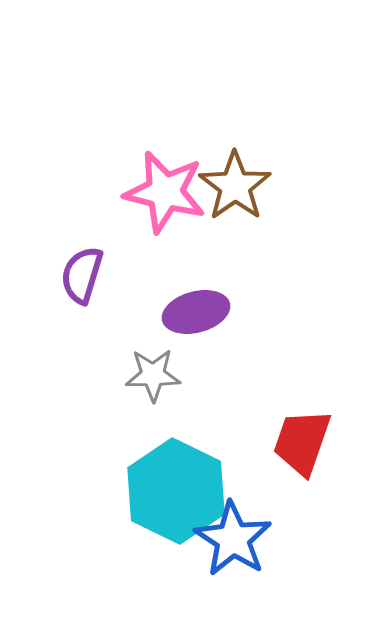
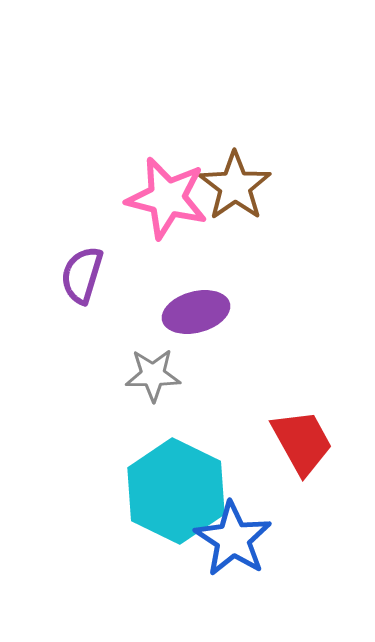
pink star: moved 2 px right, 6 px down
red trapezoid: rotated 132 degrees clockwise
